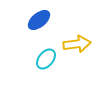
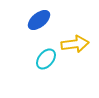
yellow arrow: moved 2 px left
